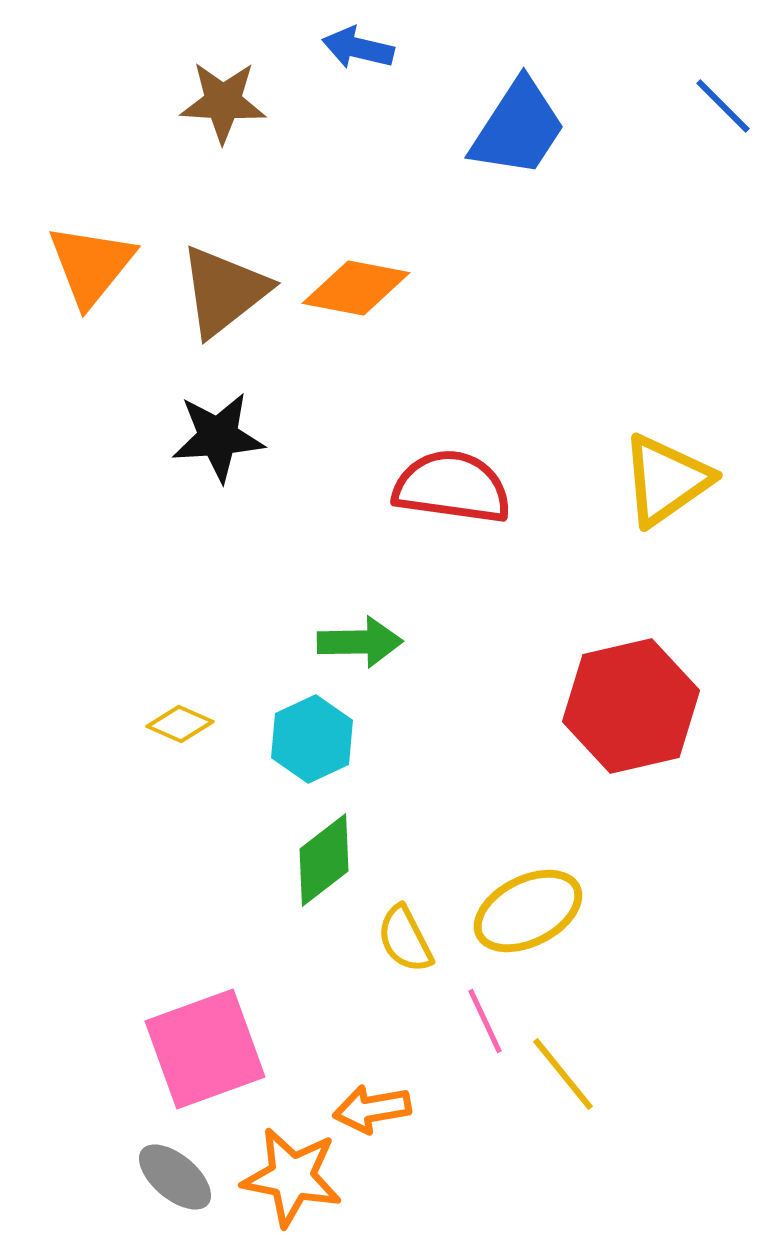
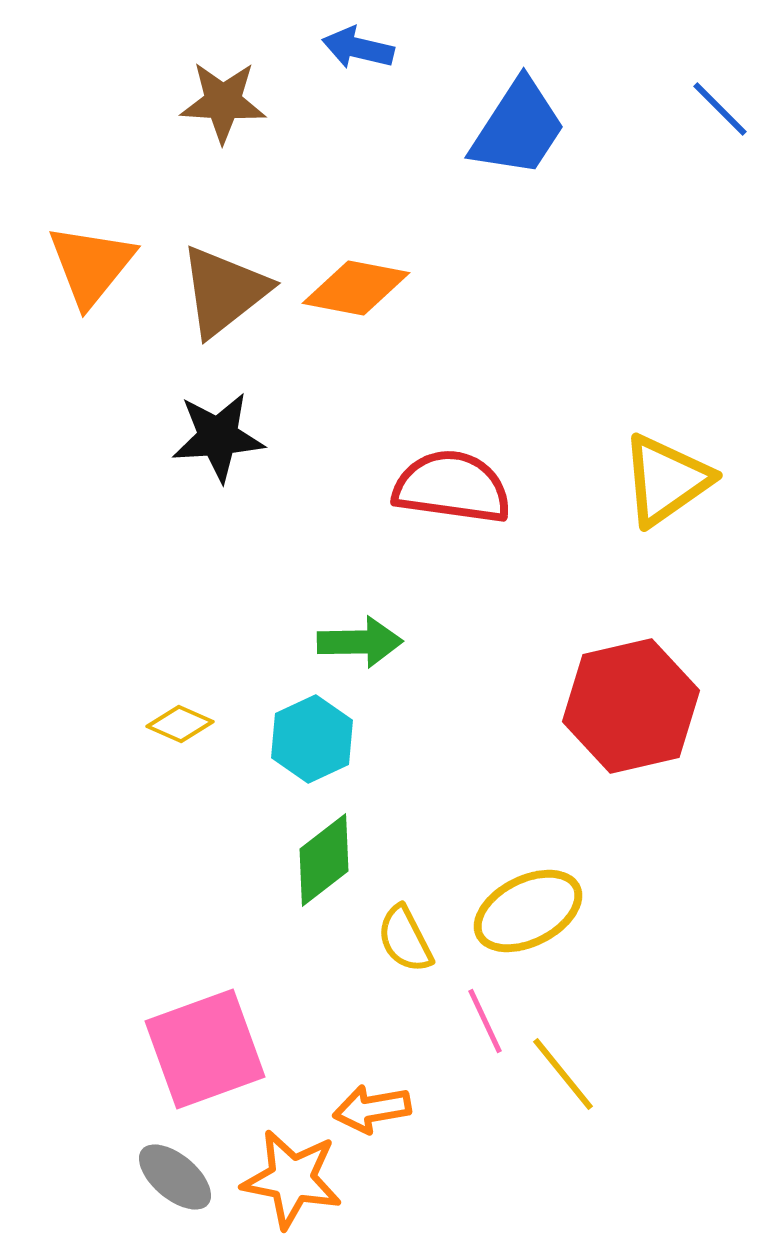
blue line: moved 3 px left, 3 px down
orange star: moved 2 px down
